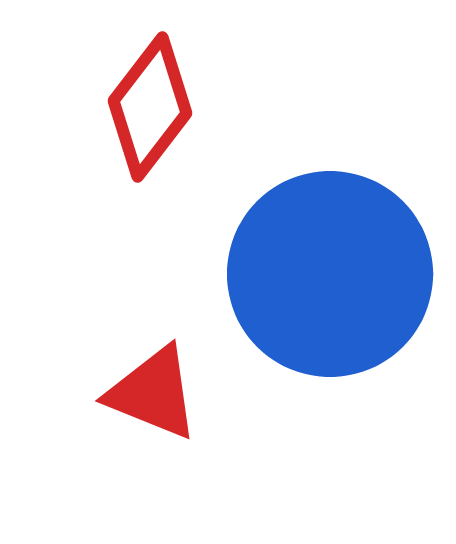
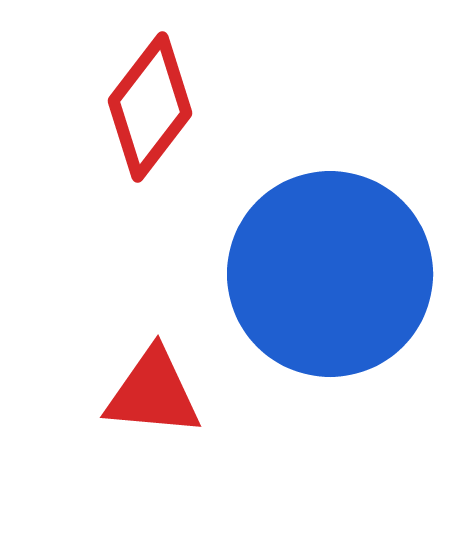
red triangle: rotated 17 degrees counterclockwise
